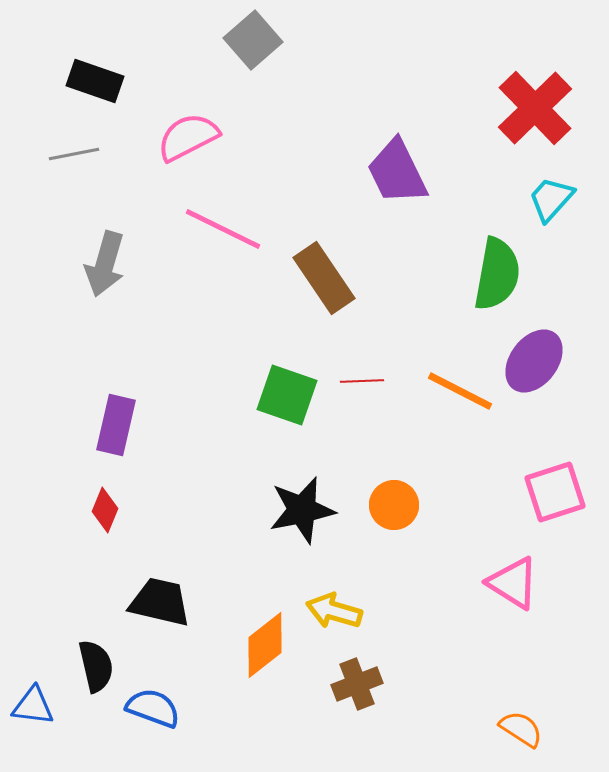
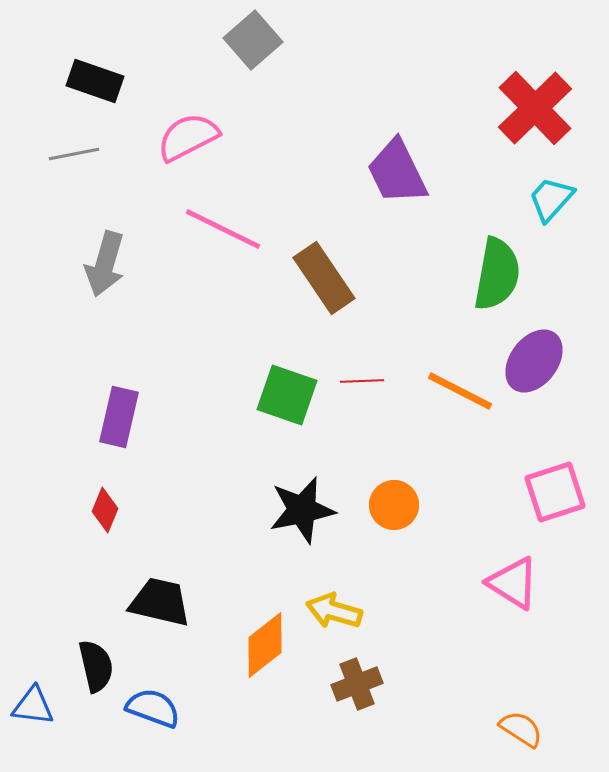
purple rectangle: moved 3 px right, 8 px up
